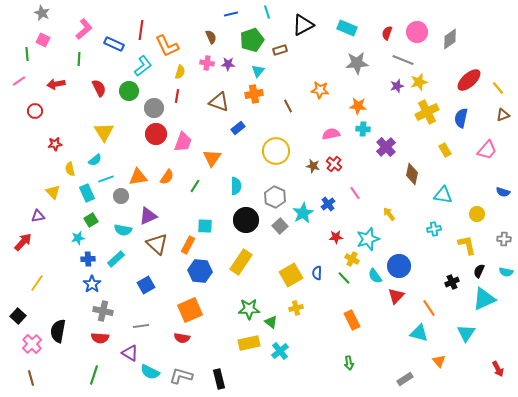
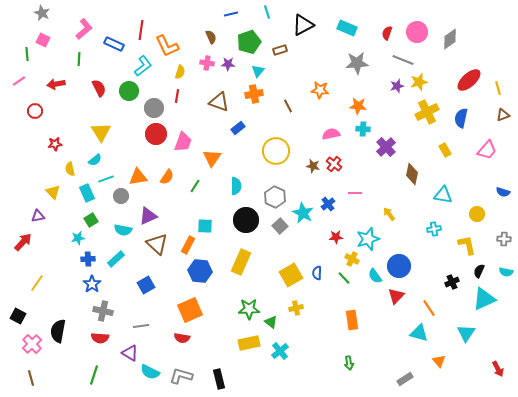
green pentagon at (252, 40): moved 3 px left, 2 px down
yellow line at (498, 88): rotated 24 degrees clockwise
yellow triangle at (104, 132): moved 3 px left
pink line at (355, 193): rotated 56 degrees counterclockwise
cyan star at (303, 213): rotated 15 degrees counterclockwise
yellow rectangle at (241, 262): rotated 10 degrees counterclockwise
black square at (18, 316): rotated 14 degrees counterclockwise
orange rectangle at (352, 320): rotated 18 degrees clockwise
